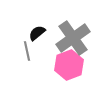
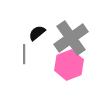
gray cross: moved 2 px left
gray line: moved 3 px left, 3 px down; rotated 12 degrees clockwise
